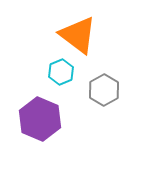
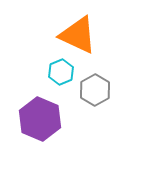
orange triangle: rotated 12 degrees counterclockwise
gray hexagon: moved 9 px left
